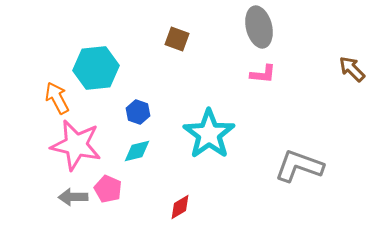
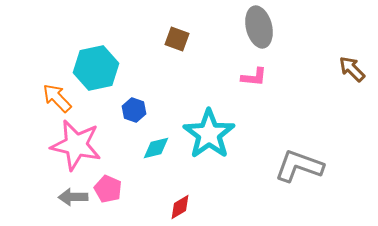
cyan hexagon: rotated 6 degrees counterclockwise
pink L-shape: moved 9 px left, 3 px down
orange arrow: rotated 16 degrees counterclockwise
blue hexagon: moved 4 px left, 2 px up
cyan diamond: moved 19 px right, 3 px up
